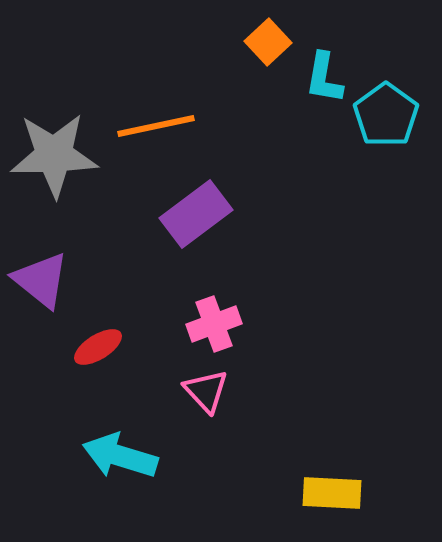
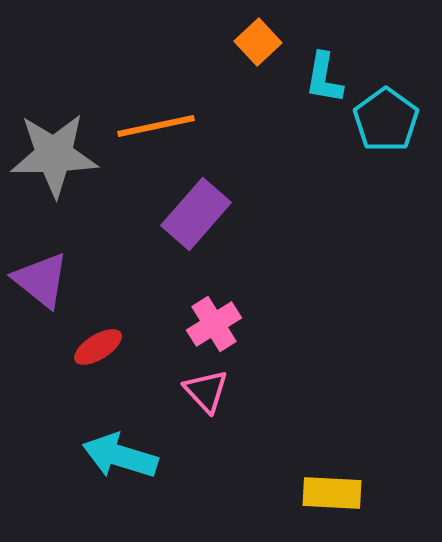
orange square: moved 10 px left
cyan pentagon: moved 5 px down
purple rectangle: rotated 12 degrees counterclockwise
pink cross: rotated 12 degrees counterclockwise
